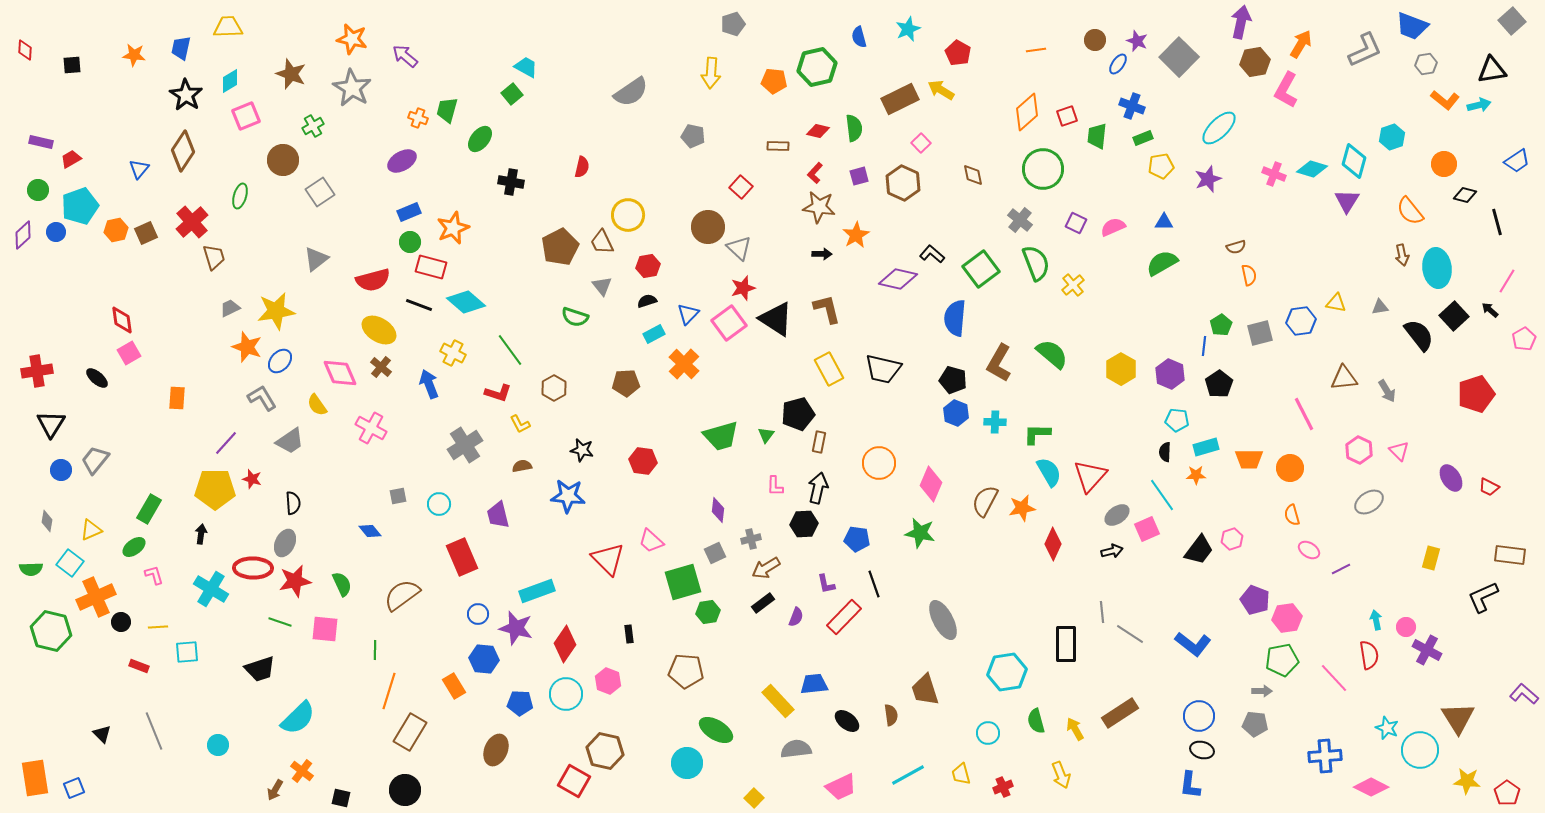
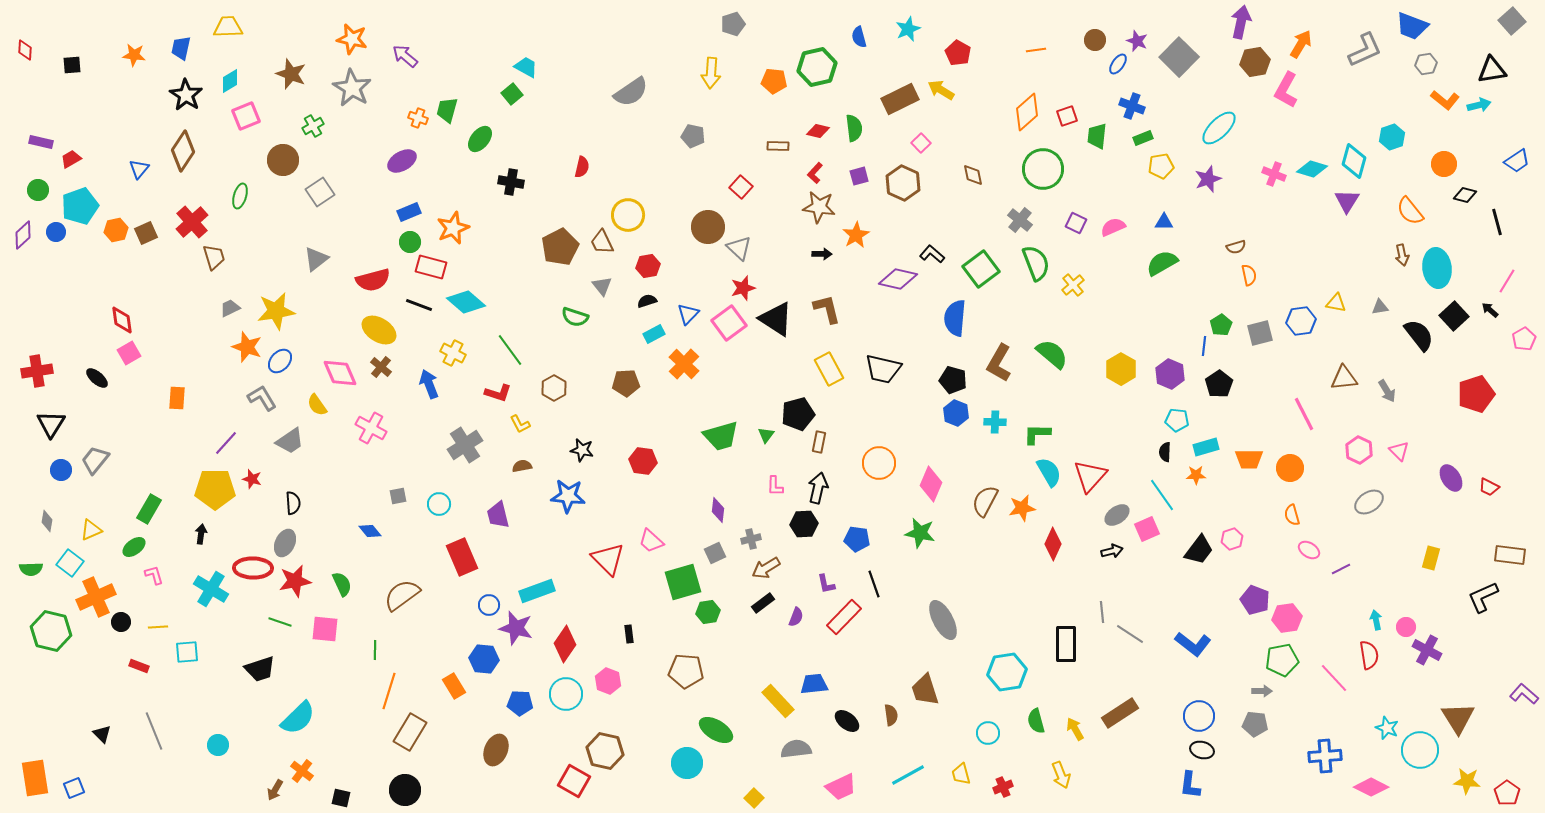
blue circle at (478, 614): moved 11 px right, 9 px up
